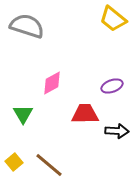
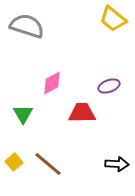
purple ellipse: moved 3 px left
red trapezoid: moved 3 px left, 1 px up
black arrow: moved 33 px down
brown line: moved 1 px left, 1 px up
